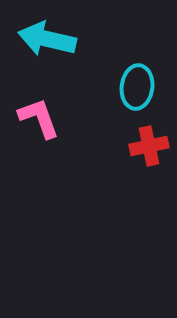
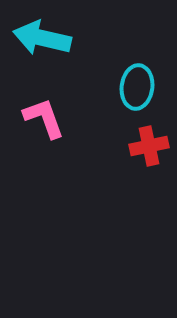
cyan arrow: moved 5 px left, 1 px up
pink L-shape: moved 5 px right
